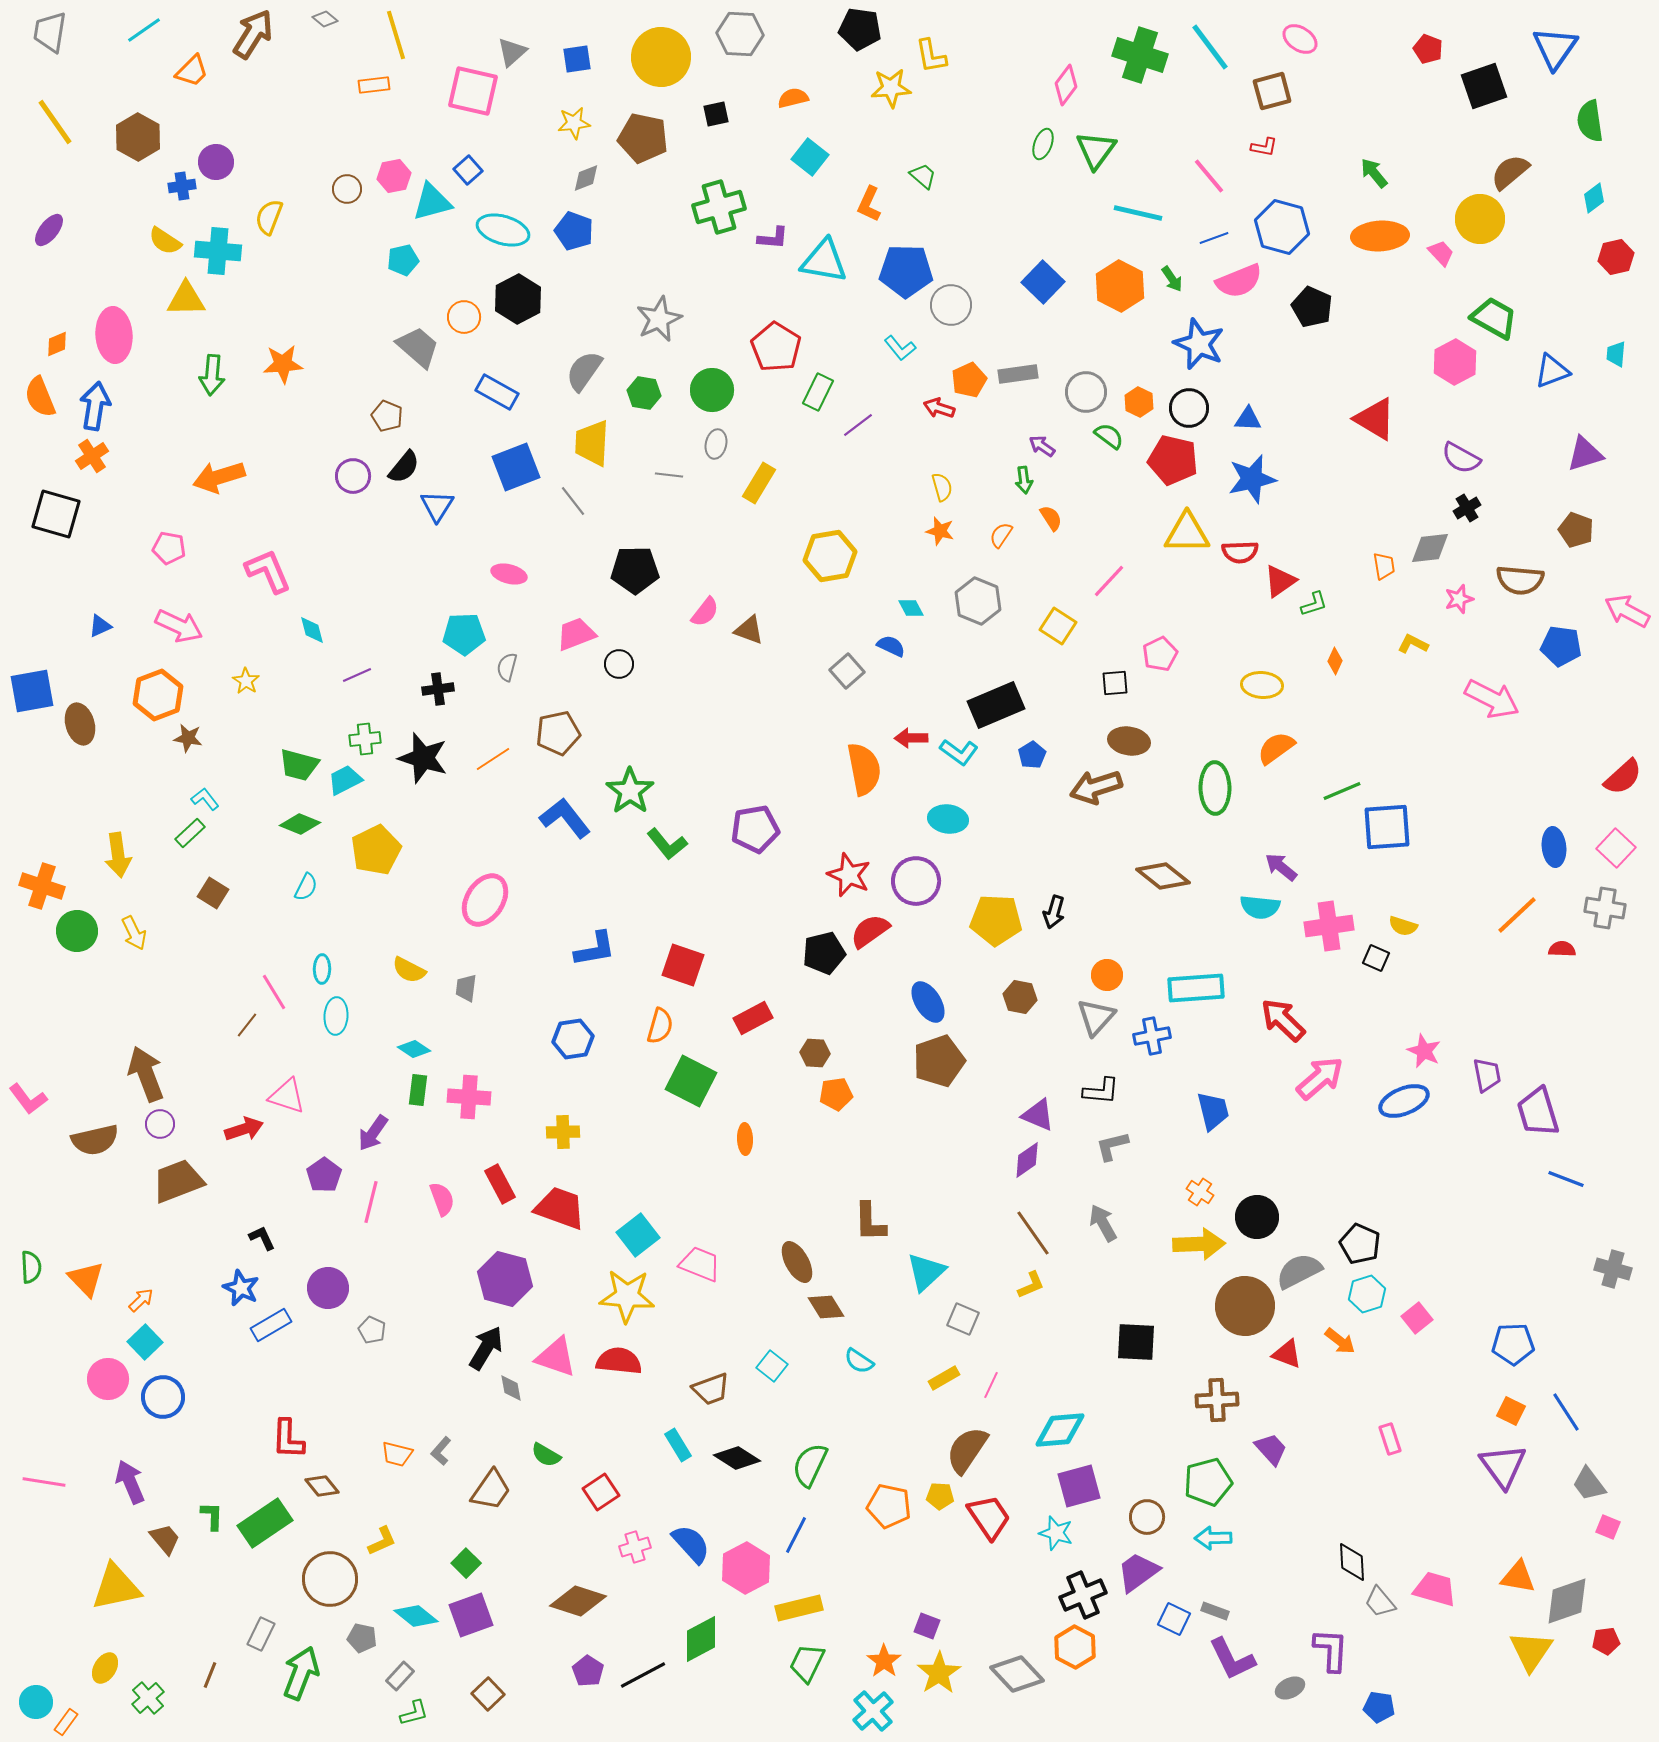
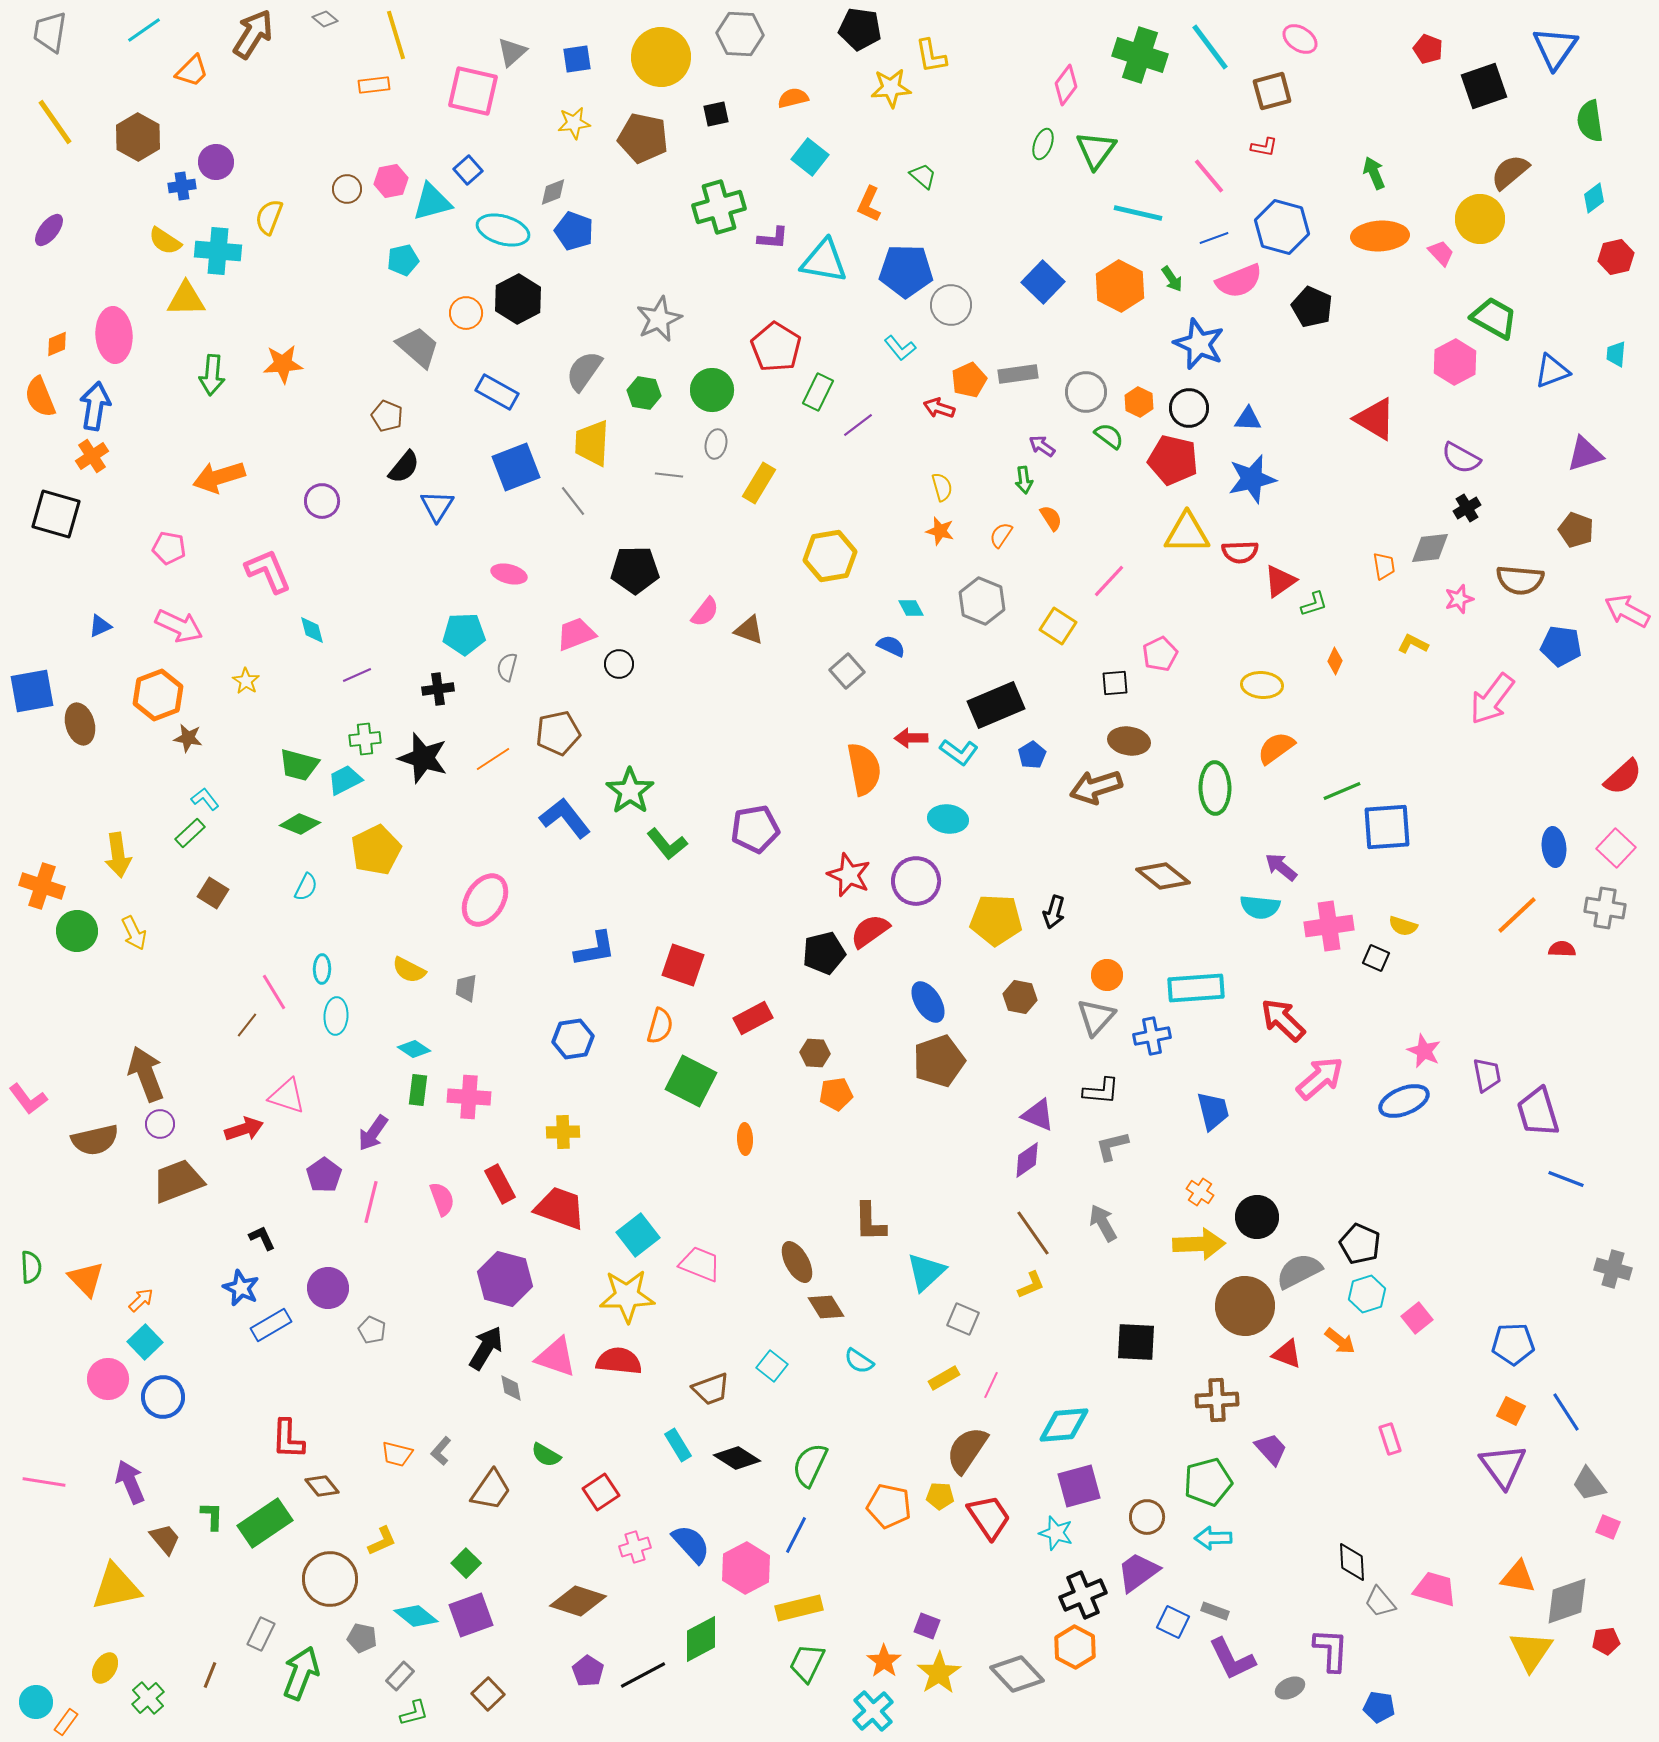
green arrow at (1374, 173): rotated 16 degrees clockwise
pink hexagon at (394, 176): moved 3 px left, 5 px down
gray diamond at (586, 178): moved 33 px left, 14 px down
orange circle at (464, 317): moved 2 px right, 4 px up
purple circle at (353, 476): moved 31 px left, 25 px down
gray hexagon at (978, 601): moved 4 px right
pink arrow at (1492, 699): rotated 100 degrees clockwise
yellow star at (627, 1296): rotated 6 degrees counterclockwise
cyan diamond at (1060, 1430): moved 4 px right, 5 px up
blue square at (1174, 1619): moved 1 px left, 3 px down
